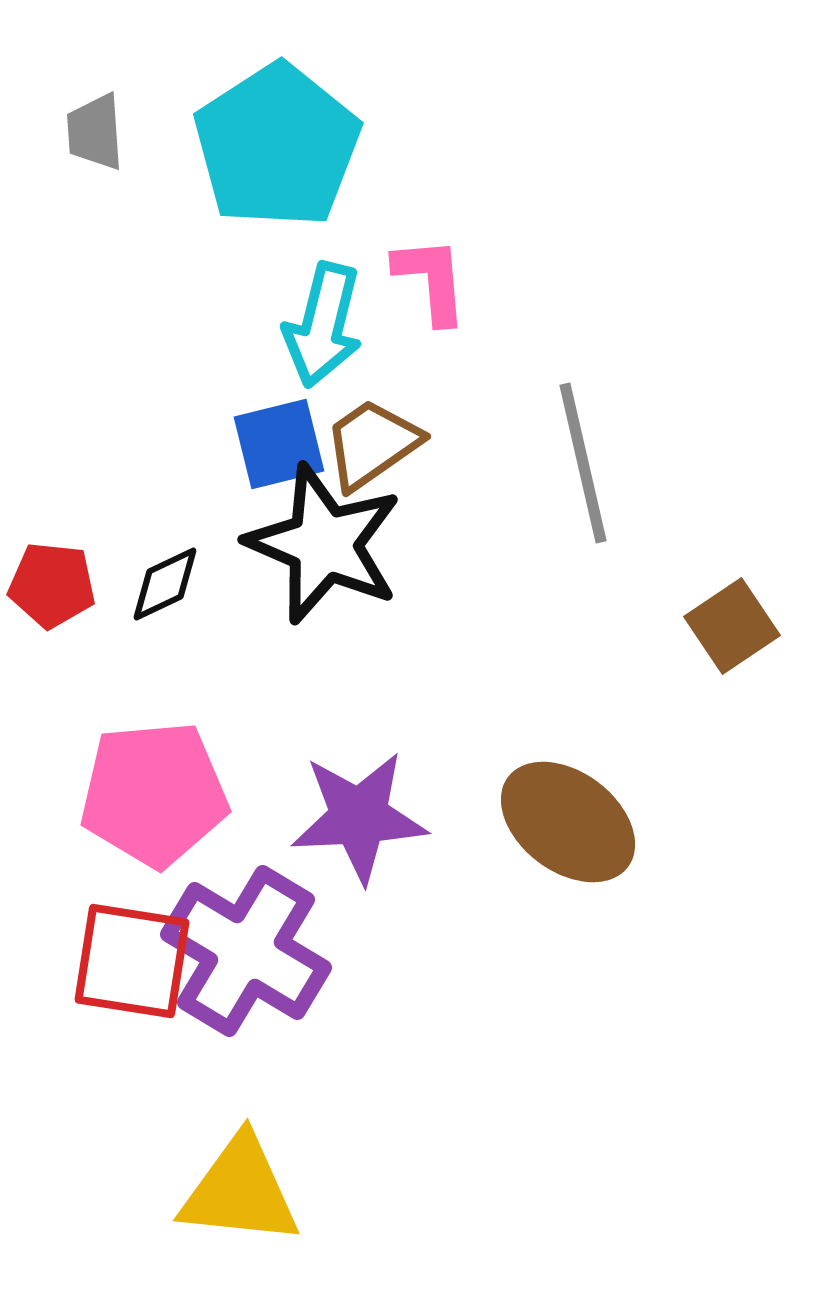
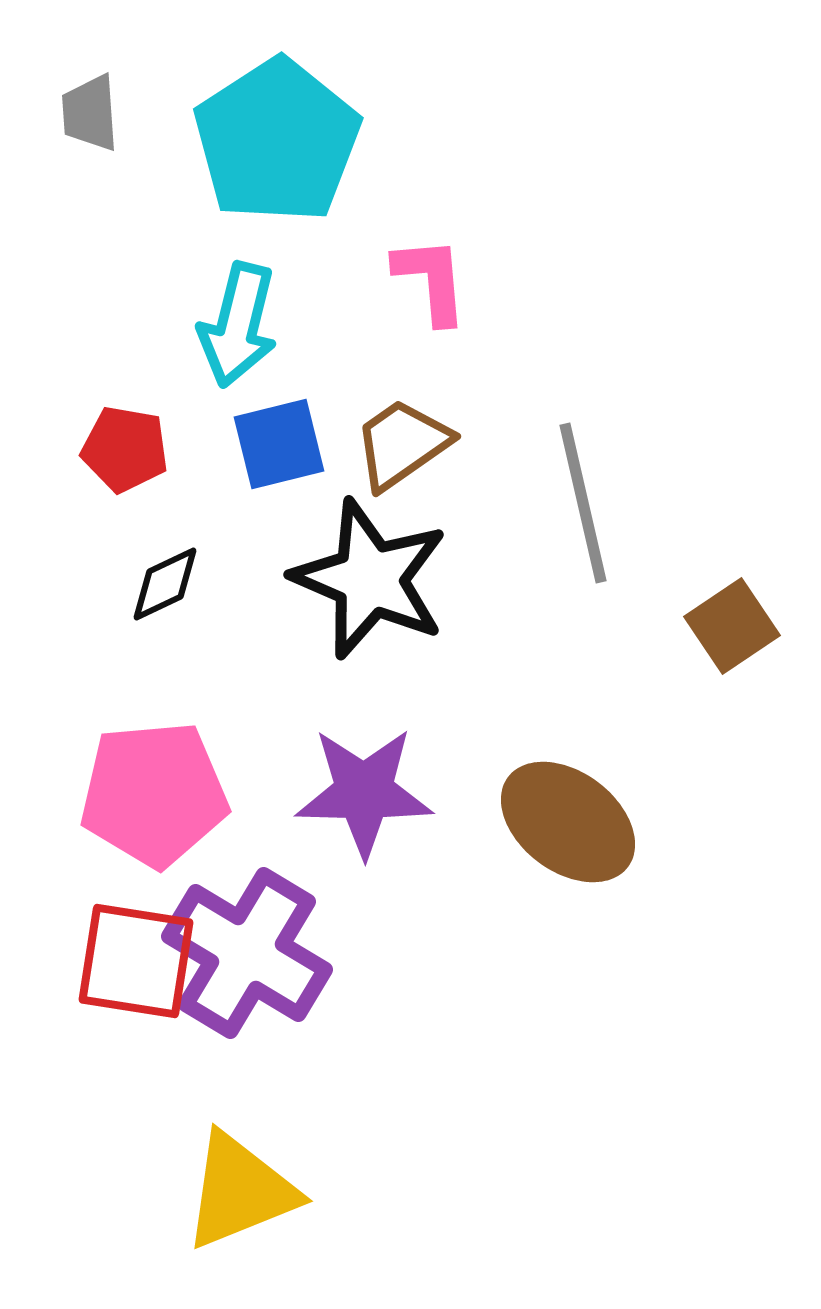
gray trapezoid: moved 5 px left, 19 px up
cyan pentagon: moved 5 px up
cyan arrow: moved 85 px left
brown trapezoid: moved 30 px right
gray line: moved 40 px down
black star: moved 46 px right, 35 px down
red pentagon: moved 73 px right, 136 px up; rotated 4 degrees clockwise
purple star: moved 5 px right, 25 px up; rotated 4 degrees clockwise
purple cross: moved 1 px right, 2 px down
red square: moved 4 px right
yellow triangle: rotated 28 degrees counterclockwise
